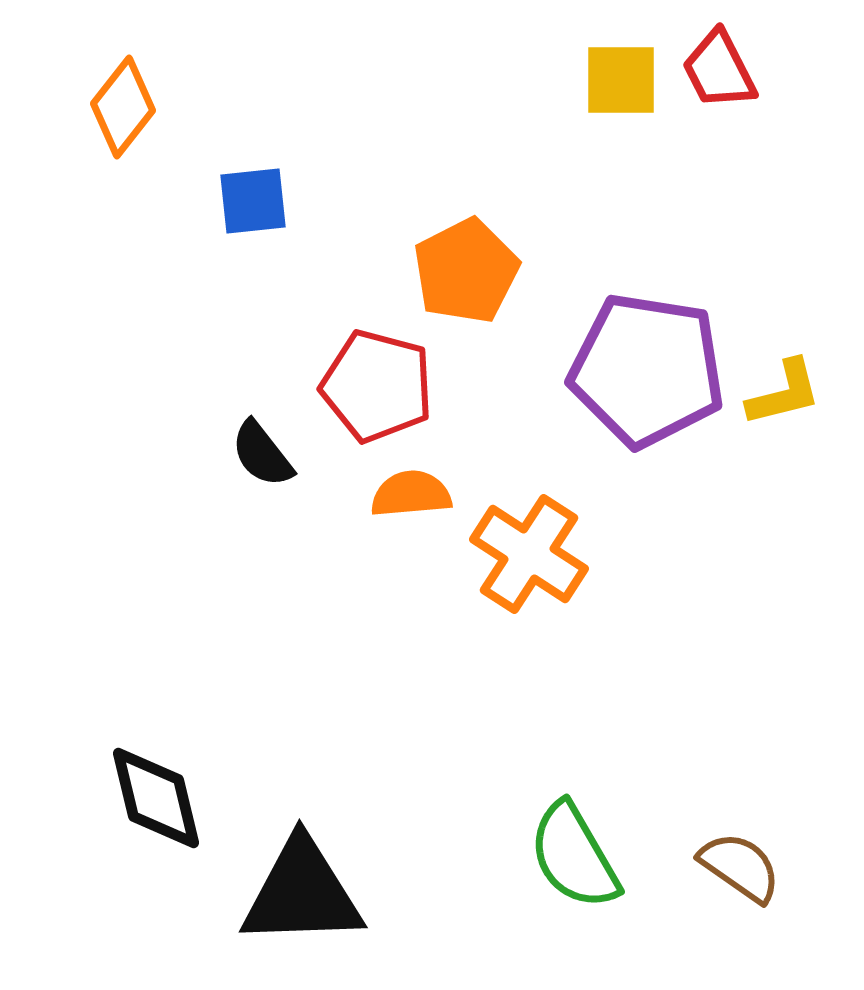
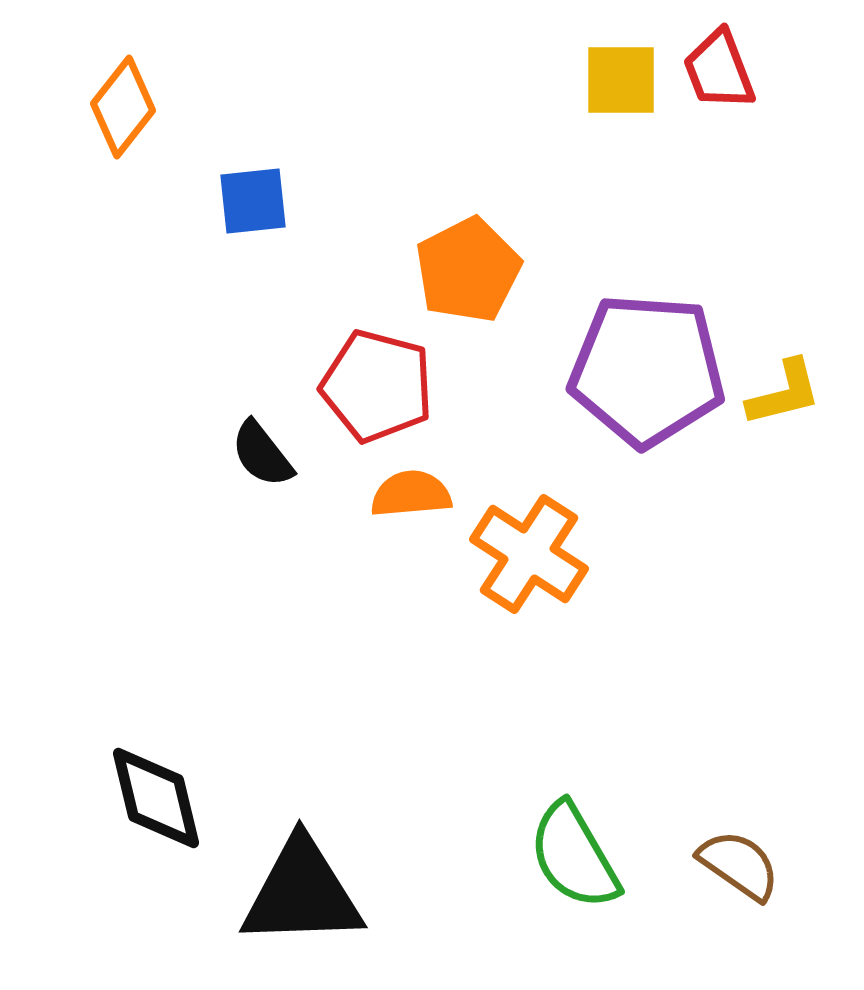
red trapezoid: rotated 6 degrees clockwise
orange pentagon: moved 2 px right, 1 px up
purple pentagon: rotated 5 degrees counterclockwise
brown semicircle: moved 1 px left, 2 px up
